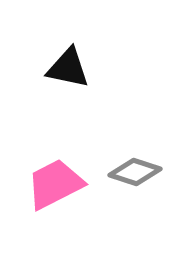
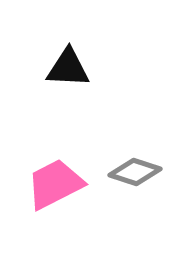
black triangle: rotated 9 degrees counterclockwise
